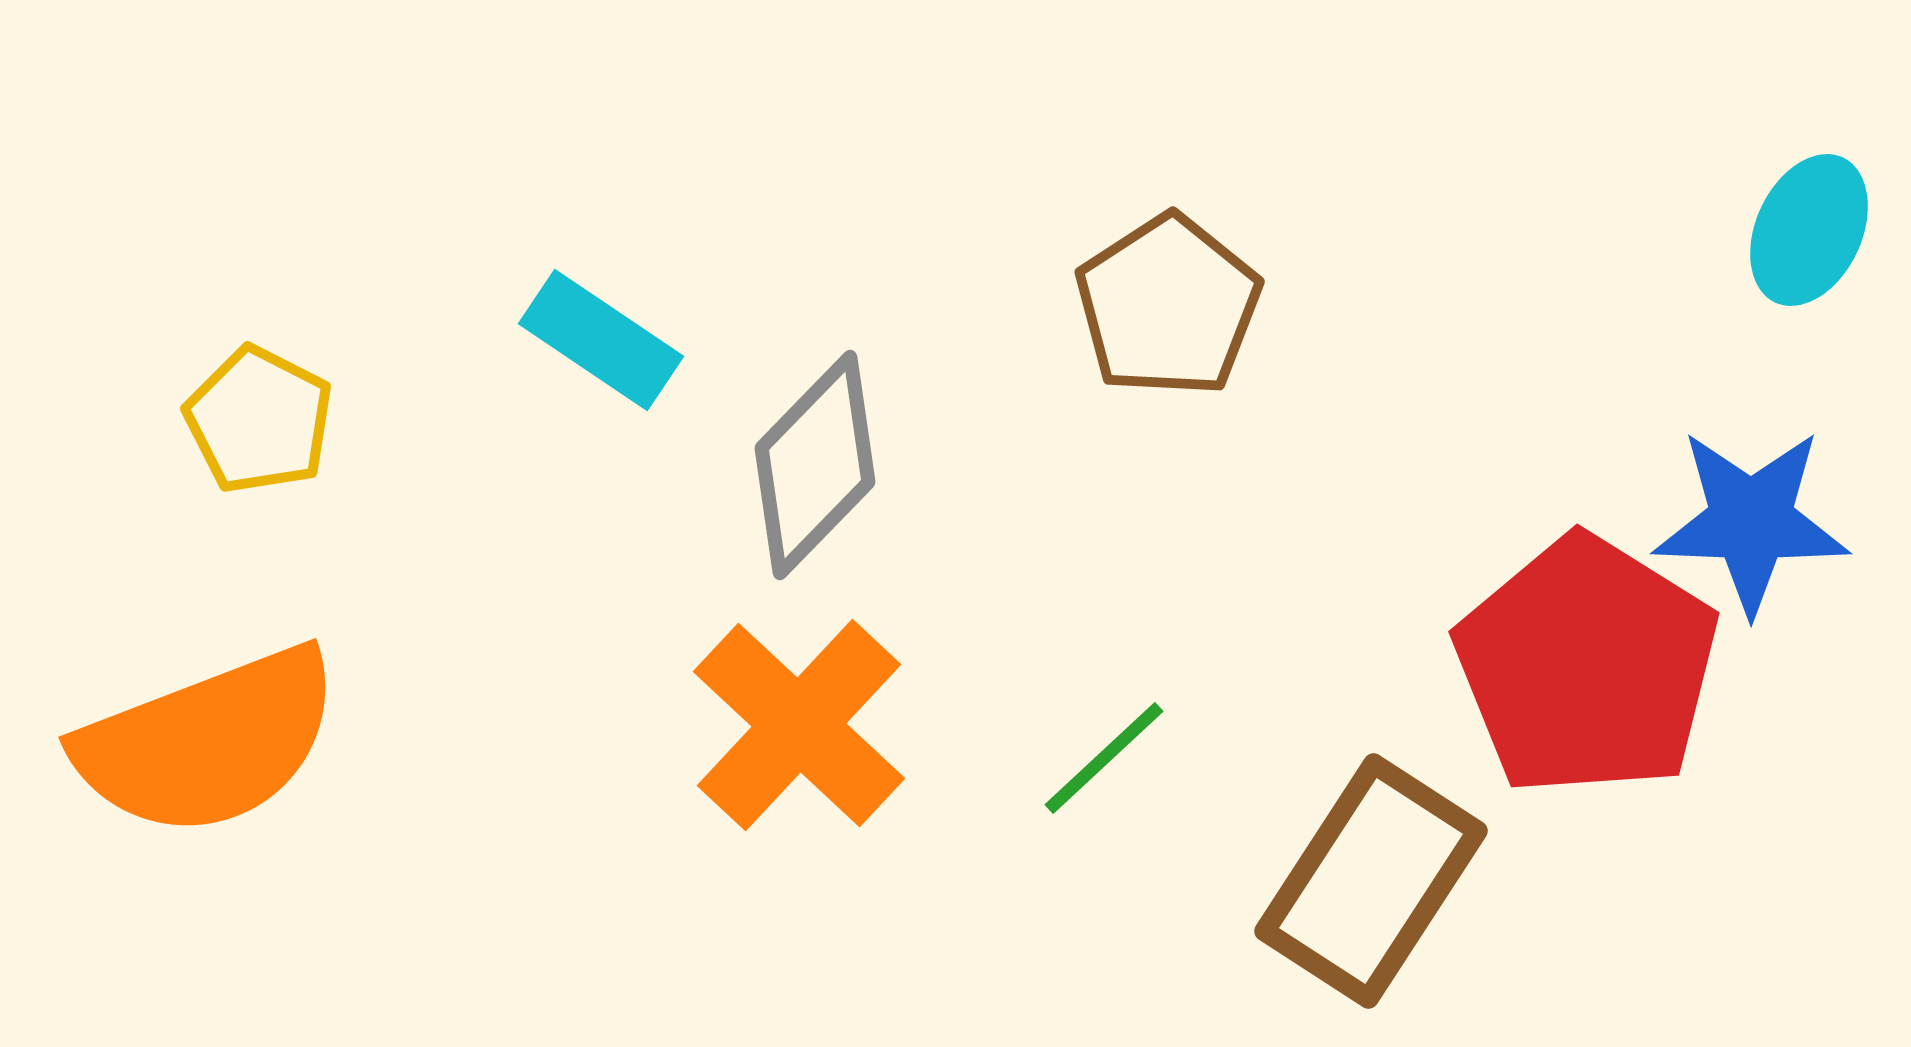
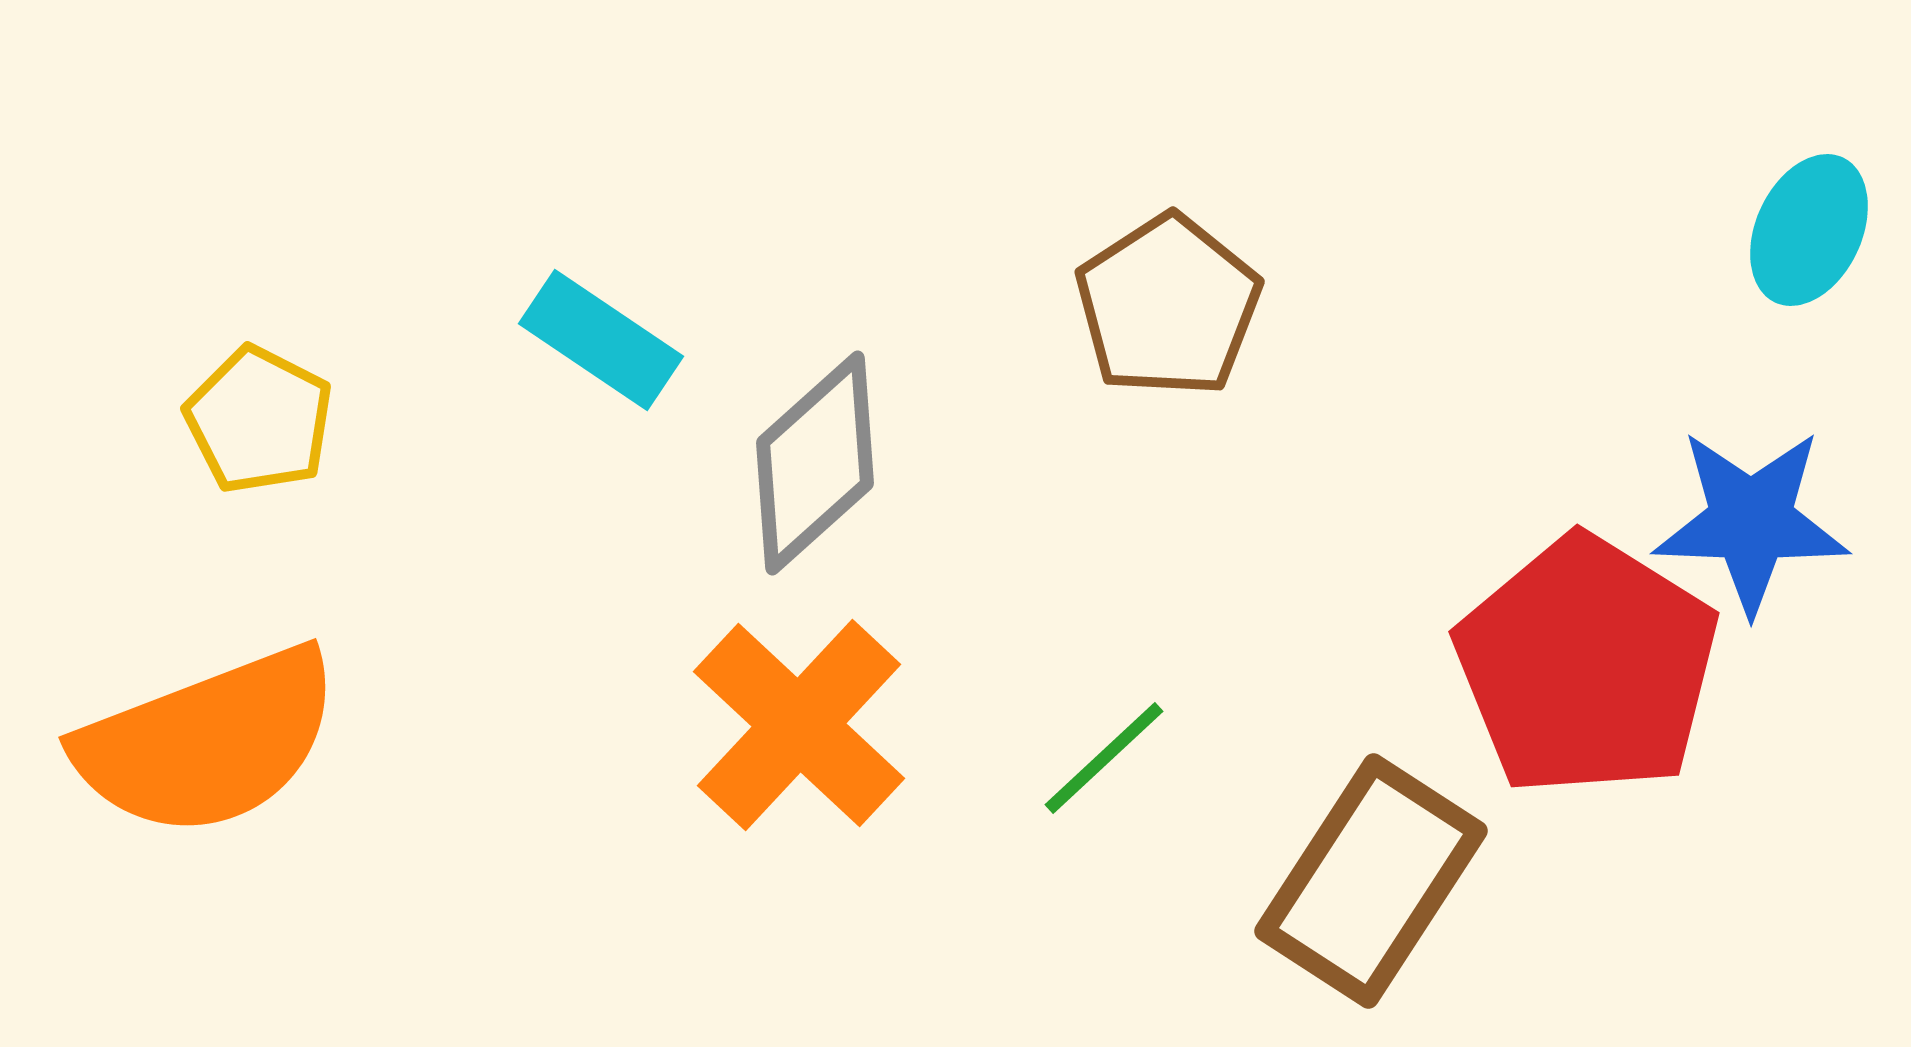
gray diamond: moved 2 px up; rotated 4 degrees clockwise
